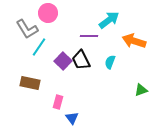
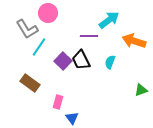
brown rectangle: rotated 24 degrees clockwise
